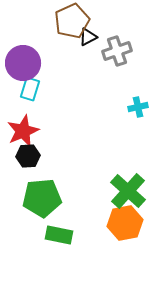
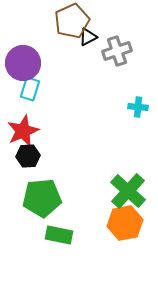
cyan cross: rotated 18 degrees clockwise
